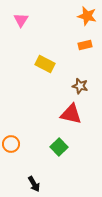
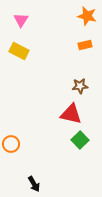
yellow rectangle: moved 26 px left, 13 px up
brown star: rotated 21 degrees counterclockwise
green square: moved 21 px right, 7 px up
